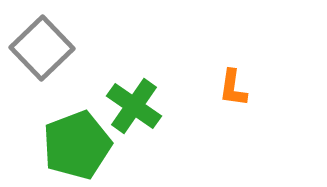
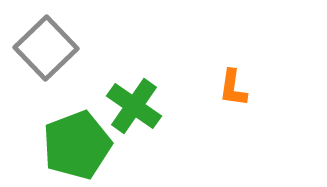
gray square: moved 4 px right
